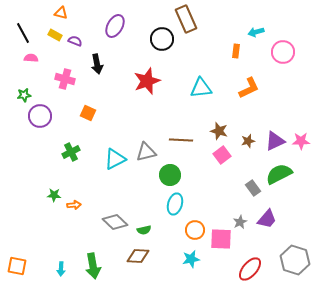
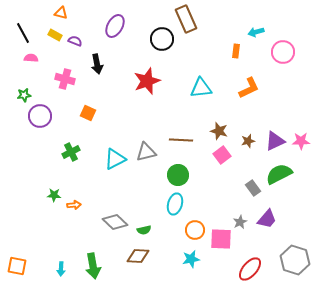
green circle at (170, 175): moved 8 px right
